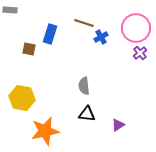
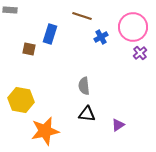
brown line: moved 2 px left, 7 px up
pink circle: moved 3 px left, 1 px up
yellow hexagon: moved 1 px left, 2 px down
